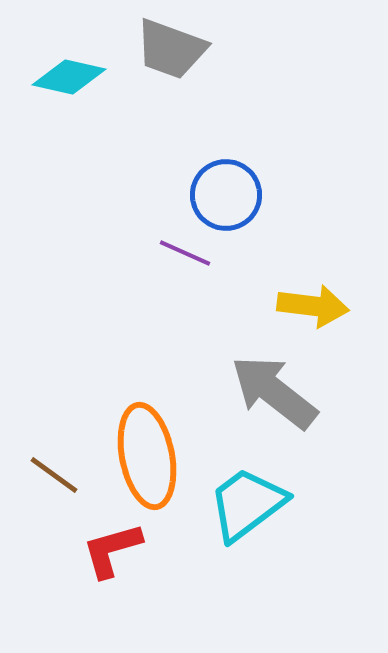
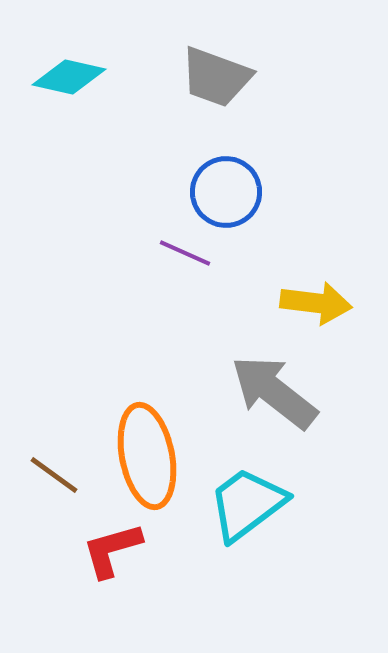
gray trapezoid: moved 45 px right, 28 px down
blue circle: moved 3 px up
yellow arrow: moved 3 px right, 3 px up
